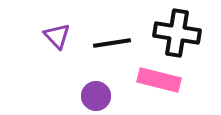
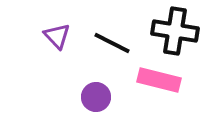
black cross: moved 2 px left, 2 px up
black line: rotated 36 degrees clockwise
purple circle: moved 1 px down
